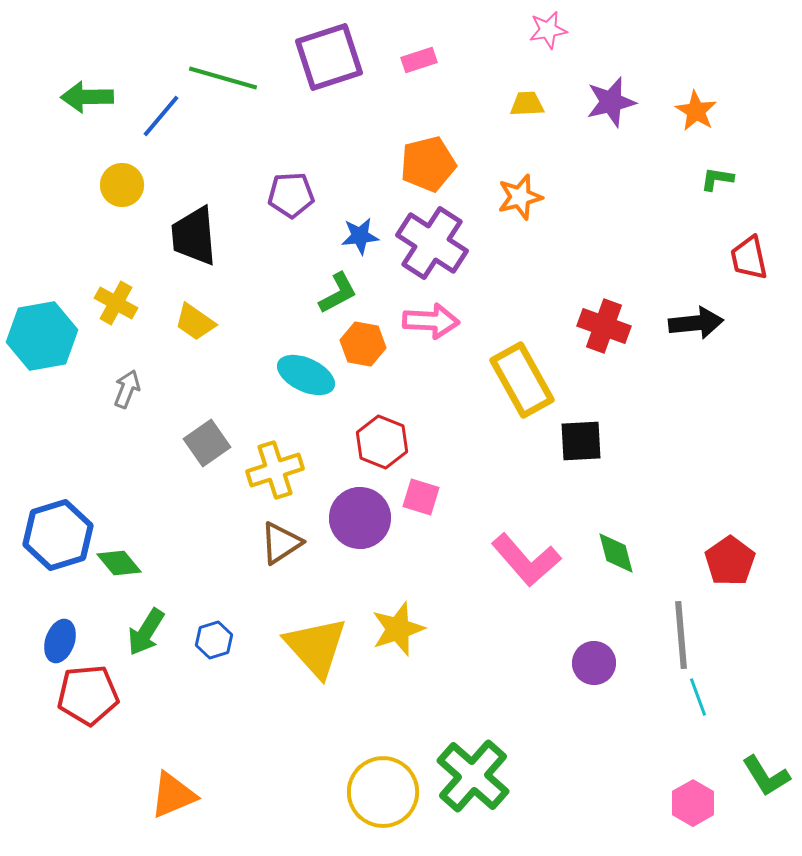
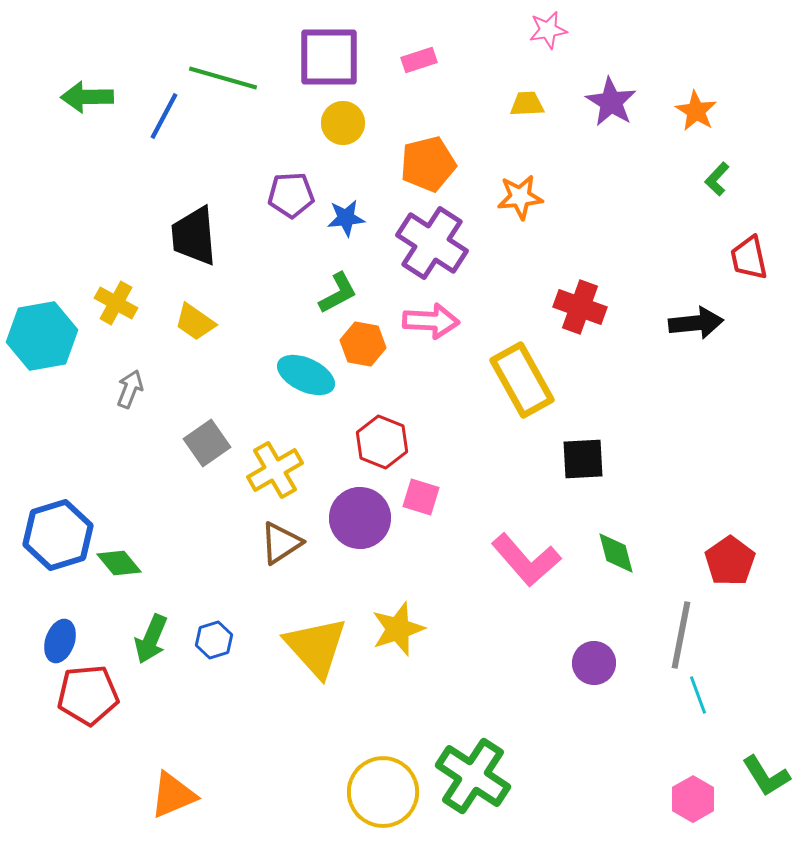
purple square at (329, 57): rotated 18 degrees clockwise
purple star at (611, 102): rotated 27 degrees counterclockwise
blue line at (161, 116): moved 3 px right; rotated 12 degrees counterclockwise
green L-shape at (717, 179): rotated 56 degrees counterclockwise
yellow circle at (122, 185): moved 221 px right, 62 px up
orange star at (520, 197): rotated 9 degrees clockwise
blue star at (360, 236): moved 14 px left, 18 px up
red cross at (604, 326): moved 24 px left, 19 px up
gray arrow at (127, 389): moved 3 px right
black square at (581, 441): moved 2 px right, 18 px down
yellow cross at (275, 470): rotated 12 degrees counterclockwise
green arrow at (146, 632): moved 5 px right, 7 px down; rotated 9 degrees counterclockwise
gray line at (681, 635): rotated 16 degrees clockwise
cyan line at (698, 697): moved 2 px up
green cross at (473, 776): rotated 8 degrees counterclockwise
pink hexagon at (693, 803): moved 4 px up
